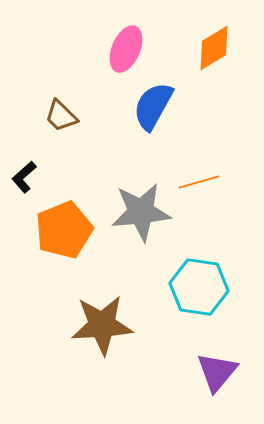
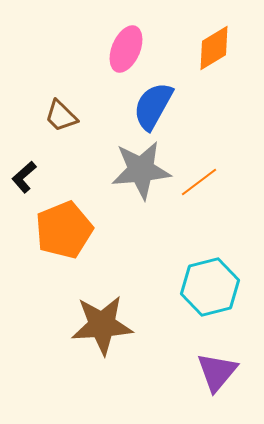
orange line: rotated 21 degrees counterclockwise
gray star: moved 42 px up
cyan hexagon: moved 11 px right; rotated 22 degrees counterclockwise
